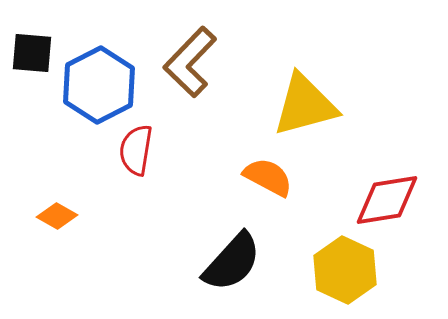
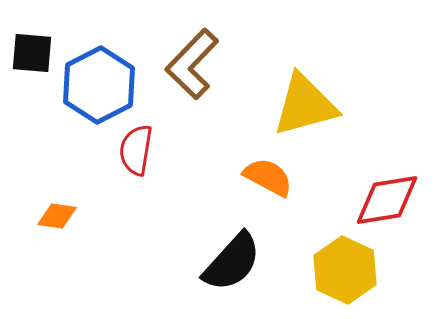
brown L-shape: moved 2 px right, 2 px down
orange diamond: rotated 21 degrees counterclockwise
